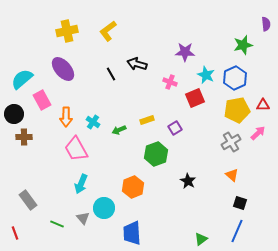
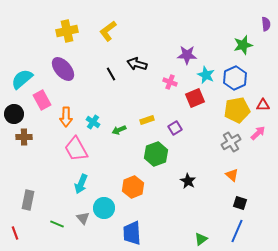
purple star: moved 2 px right, 3 px down
gray rectangle: rotated 48 degrees clockwise
